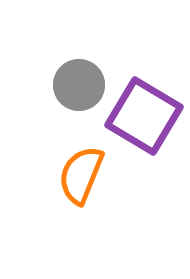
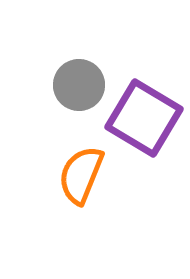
purple square: moved 2 px down
